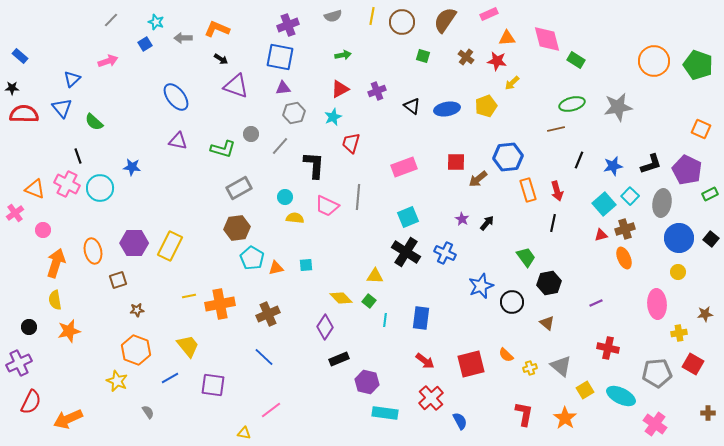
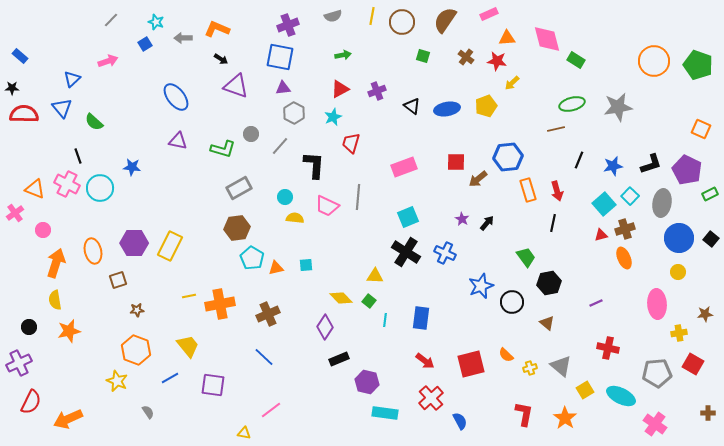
gray hexagon at (294, 113): rotated 20 degrees counterclockwise
